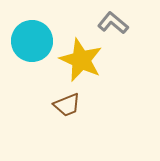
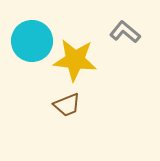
gray L-shape: moved 12 px right, 9 px down
yellow star: moved 6 px left; rotated 18 degrees counterclockwise
